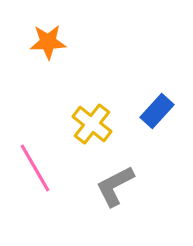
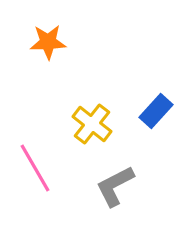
blue rectangle: moved 1 px left
